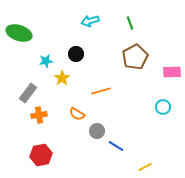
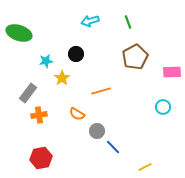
green line: moved 2 px left, 1 px up
blue line: moved 3 px left, 1 px down; rotated 14 degrees clockwise
red hexagon: moved 3 px down
